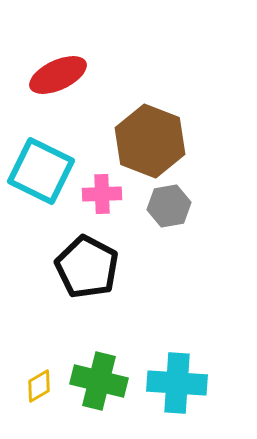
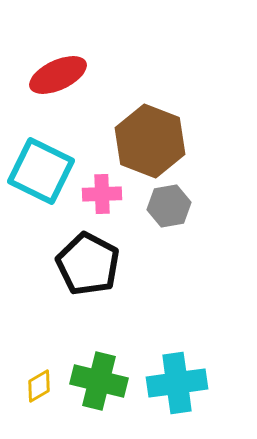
black pentagon: moved 1 px right, 3 px up
cyan cross: rotated 12 degrees counterclockwise
